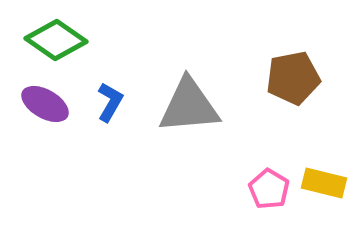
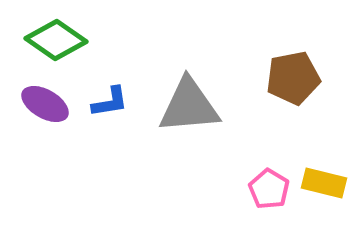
blue L-shape: rotated 51 degrees clockwise
